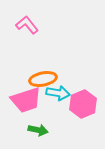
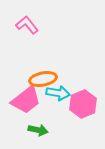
pink trapezoid: rotated 20 degrees counterclockwise
